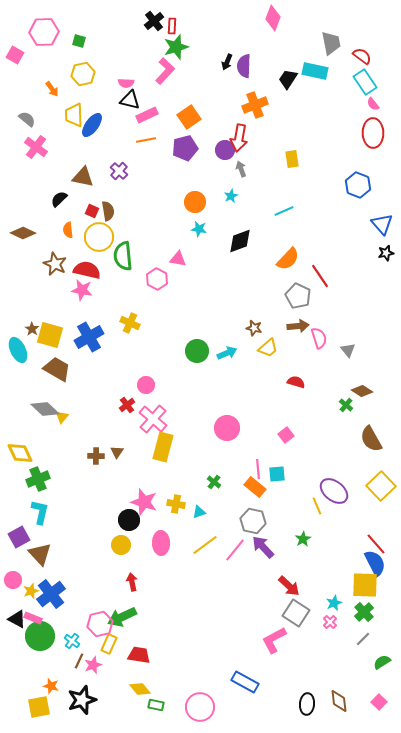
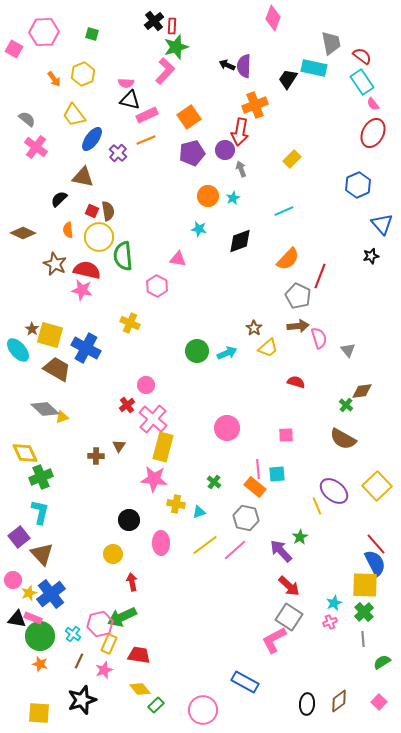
green square at (79, 41): moved 13 px right, 7 px up
pink square at (15, 55): moved 1 px left, 6 px up
black arrow at (227, 62): moved 3 px down; rotated 91 degrees clockwise
cyan rectangle at (315, 71): moved 1 px left, 3 px up
yellow hexagon at (83, 74): rotated 10 degrees counterclockwise
cyan rectangle at (365, 82): moved 3 px left
orange arrow at (52, 89): moved 2 px right, 10 px up
yellow trapezoid at (74, 115): rotated 35 degrees counterclockwise
blue ellipse at (92, 125): moved 14 px down
red ellipse at (373, 133): rotated 28 degrees clockwise
red arrow at (239, 138): moved 1 px right, 6 px up
orange line at (146, 140): rotated 12 degrees counterclockwise
purple pentagon at (185, 148): moved 7 px right, 5 px down
yellow rectangle at (292, 159): rotated 54 degrees clockwise
purple cross at (119, 171): moved 1 px left, 18 px up
blue hexagon at (358, 185): rotated 15 degrees clockwise
cyan star at (231, 196): moved 2 px right, 2 px down
orange circle at (195, 202): moved 13 px right, 6 px up
black star at (386, 253): moved 15 px left, 3 px down
red line at (320, 276): rotated 55 degrees clockwise
pink hexagon at (157, 279): moved 7 px down
brown star at (254, 328): rotated 21 degrees clockwise
blue cross at (89, 337): moved 3 px left, 11 px down; rotated 32 degrees counterclockwise
cyan ellipse at (18, 350): rotated 15 degrees counterclockwise
brown diamond at (362, 391): rotated 40 degrees counterclockwise
yellow triangle at (62, 417): rotated 32 degrees clockwise
pink square at (286, 435): rotated 35 degrees clockwise
brown semicircle at (371, 439): moved 28 px left; rotated 32 degrees counterclockwise
brown triangle at (117, 452): moved 2 px right, 6 px up
yellow diamond at (20, 453): moved 5 px right
green cross at (38, 479): moved 3 px right, 2 px up
yellow square at (381, 486): moved 4 px left
pink star at (144, 502): moved 10 px right, 23 px up; rotated 12 degrees counterclockwise
gray hexagon at (253, 521): moved 7 px left, 3 px up
purple square at (19, 537): rotated 10 degrees counterclockwise
green star at (303, 539): moved 3 px left, 2 px up
yellow circle at (121, 545): moved 8 px left, 9 px down
purple arrow at (263, 547): moved 18 px right, 4 px down
pink line at (235, 550): rotated 10 degrees clockwise
brown triangle at (40, 554): moved 2 px right
yellow star at (31, 591): moved 2 px left, 2 px down
gray square at (296, 613): moved 7 px left, 4 px down
black triangle at (17, 619): rotated 18 degrees counterclockwise
pink cross at (330, 622): rotated 24 degrees clockwise
gray line at (363, 639): rotated 49 degrees counterclockwise
cyan cross at (72, 641): moved 1 px right, 7 px up
pink star at (93, 665): moved 11 px right, 5 px down
orange star at (51, 686): moved 11 px left, 22 px up
brown diamond at (339, 701): rotated 60 degrees clockwise
green rectangle at (156, 705): rotated 56 degrees counterclockwise
yellow square at (39, 707): moved 6 px down; rotated 15 degrees clockwise
pink circle at (200, 707): moved 3 px right, 3 px down
